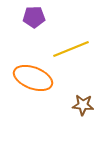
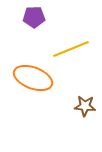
brown star: moved 2 px right, 1 px down
